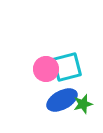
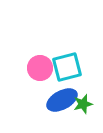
pink circle: moved 6 px left, 1 px up
